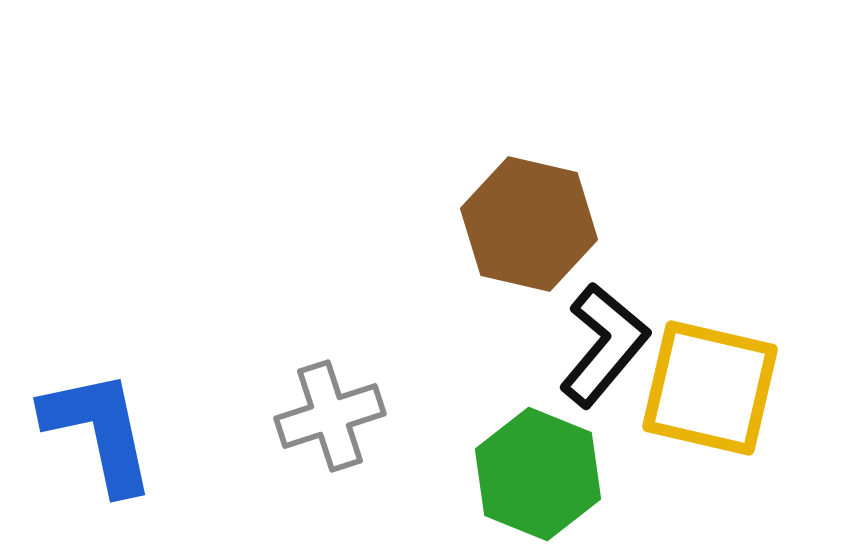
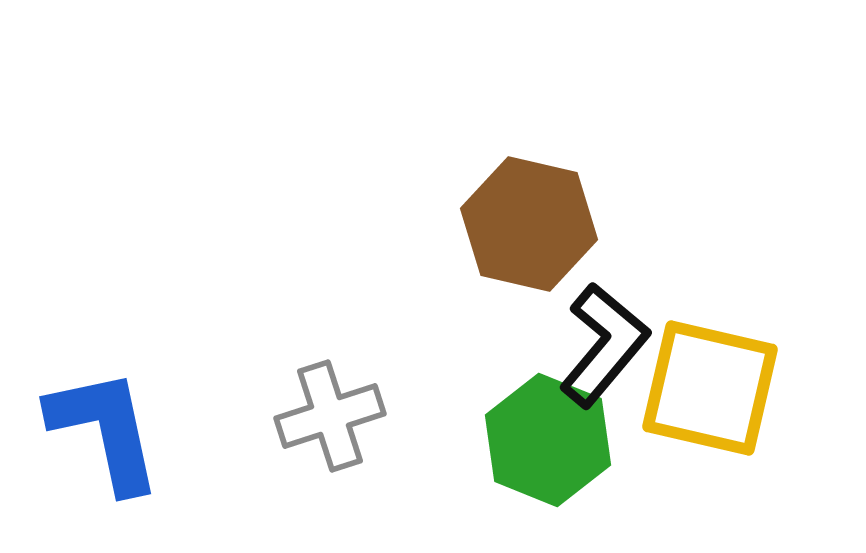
blue L-shape: moved 6 px right, 1 px up
green hexagon: moved 10 px right, 34 px up
